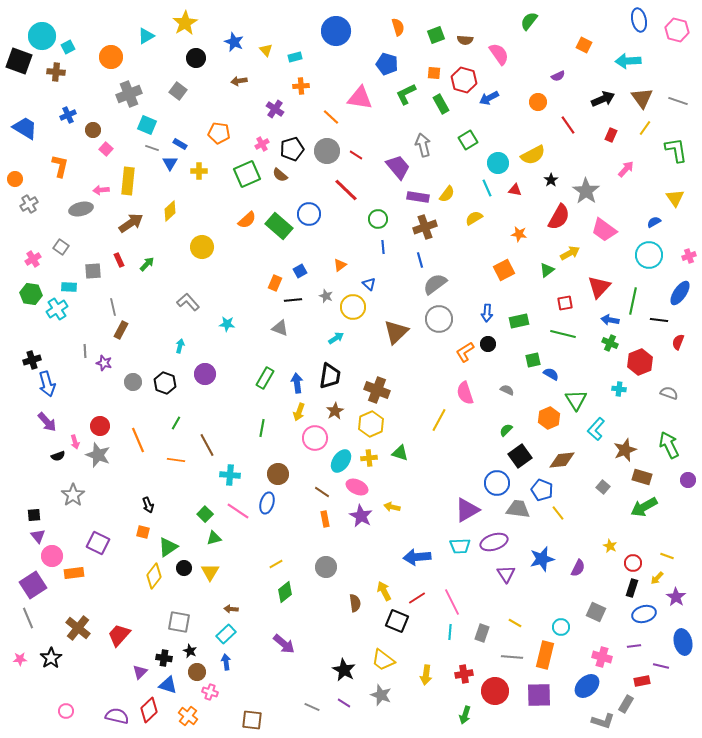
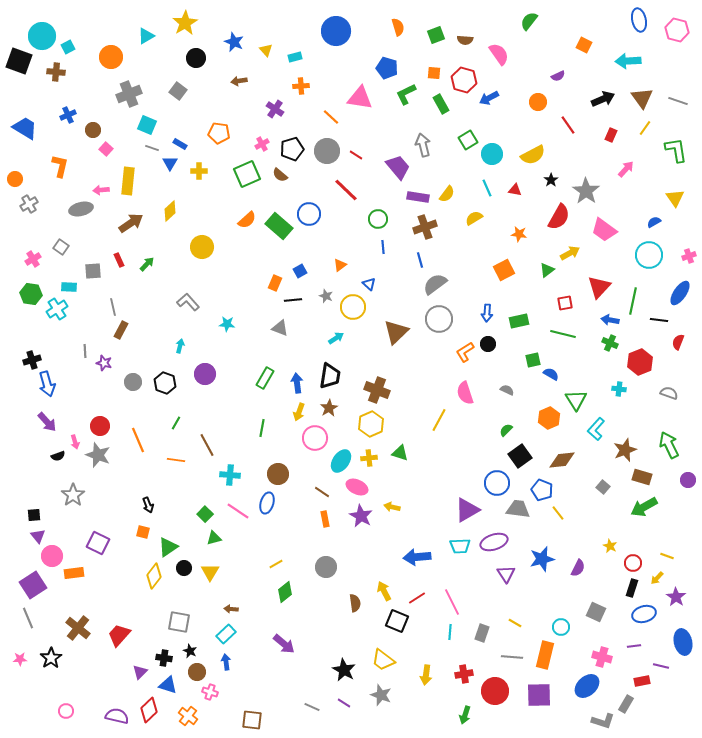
blue pentagon at (387, 64): moved 4 px down
cyan circle at (498, 163): moved 6 px left, 9 px up
brown star at (335, 411): moved 6 px left, 3 px up
